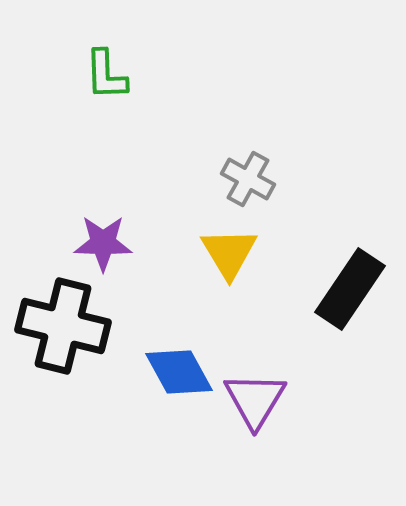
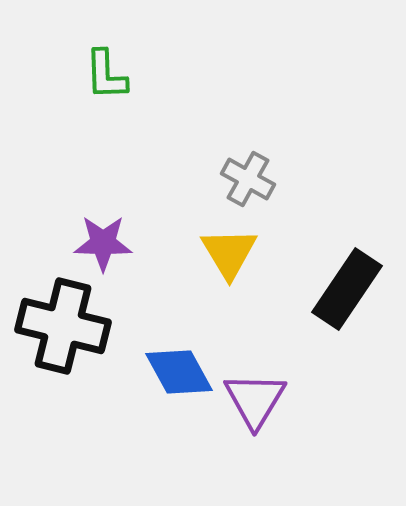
black rectangle: moved 3 px left
